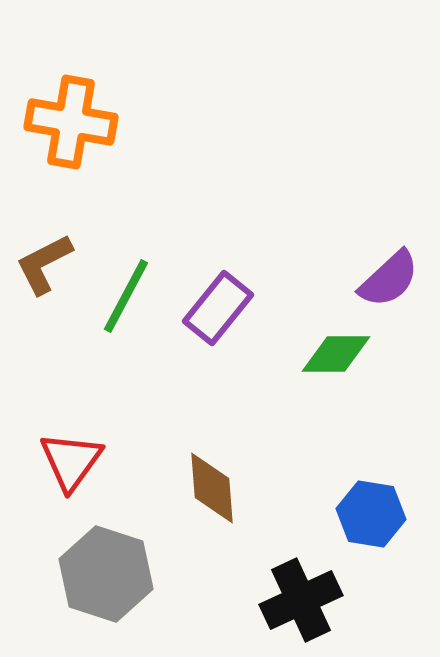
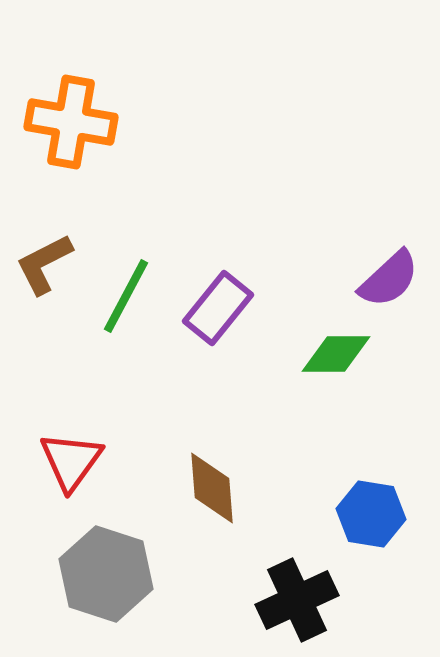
black cross: moved 4 px left
